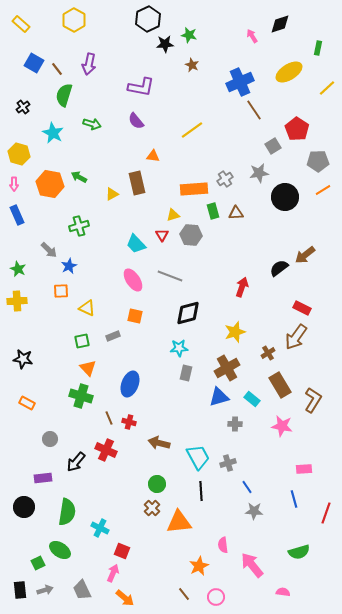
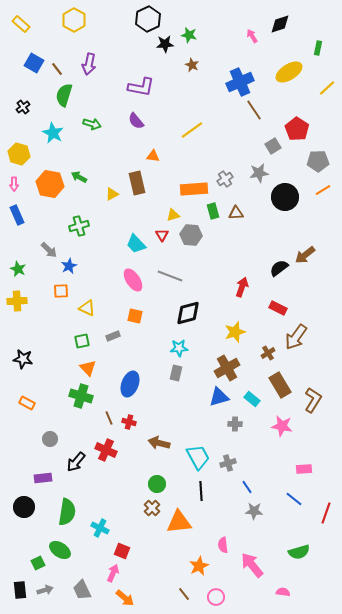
red rectangle at (302, 308): moved 24 px left
gray rectangle at (186, 373): moved 10 px left
blue line at (294, 499): rotated 36 degrees counterclockwise
